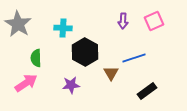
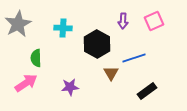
gray star: rotated 12 degrees clockwise
black hexagon: moved 12 px right, 8 px up
purple star: moved 1 px left, 2 px down
